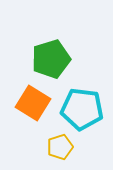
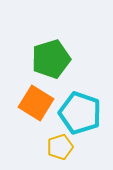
orange square: moved 3 px right
cyan pentagon: moved 2 px left, 4 px down; rotated 12 degrees clockwise
